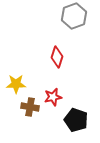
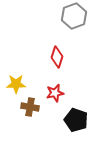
red star: moved 2 px right, 4 px up
